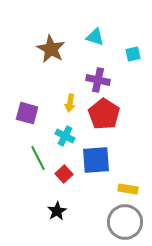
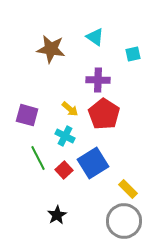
cyan triangle: rotated 18 degrees clockwise
brown star: rotated 20 degrees counterclockwise
purple cross: rotated 10 degrees counterclockwise
yellow arrow: moved 6 px down; rotated 60 degrees counterclockwise
purple square: moved 2 px down
blue square: moved 3 px left, 3 px down; rotated 28 degrees counterclockwise
red square: moved 4 px up
yellow rectangle: rotated 36 degrees clockwise
black star: moved 4 px down
gray circle: moved 1 px left, 1 px up
